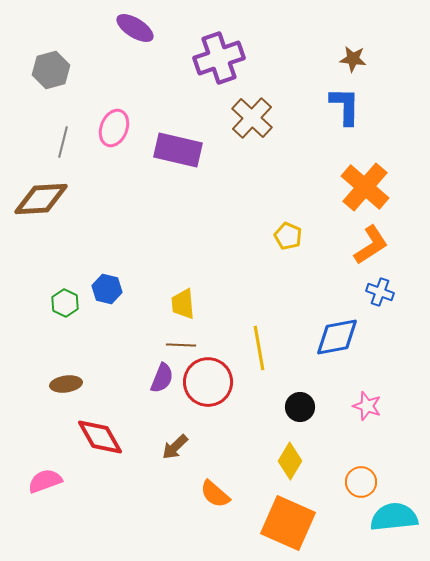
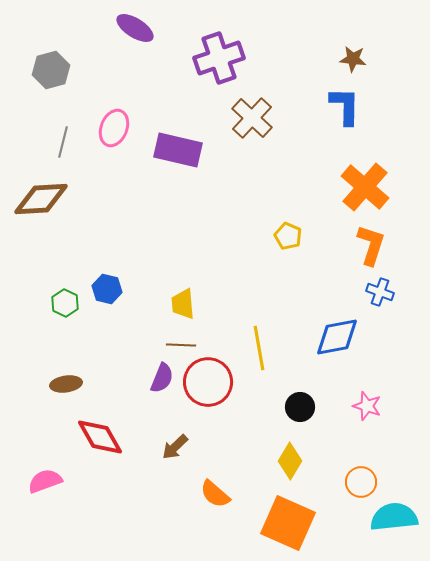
orange L-shape: rotated 39 degrees counterclockwise
